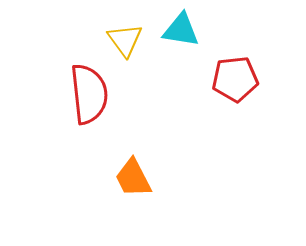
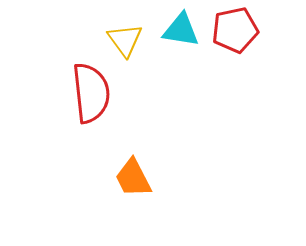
red pentagon: moved 49 px up; rotated 6 degrees counterclockwise
red semicircle: moved 2 px right, 1 px up
